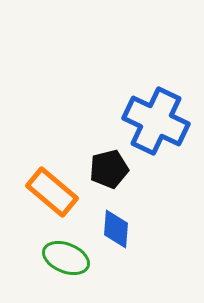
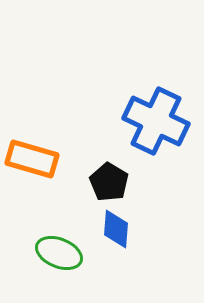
black pentagon: moved 13 px down; rotated 27 degrees counterclockwise
orange rectangle: moved 20 px left, 33 px up; rotated 24 degrees counterclockwise
green ellipse: moved 7 px left, 5 px up
